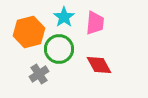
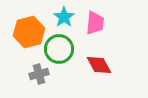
gray cross: rotated 18 degrees clockwise
